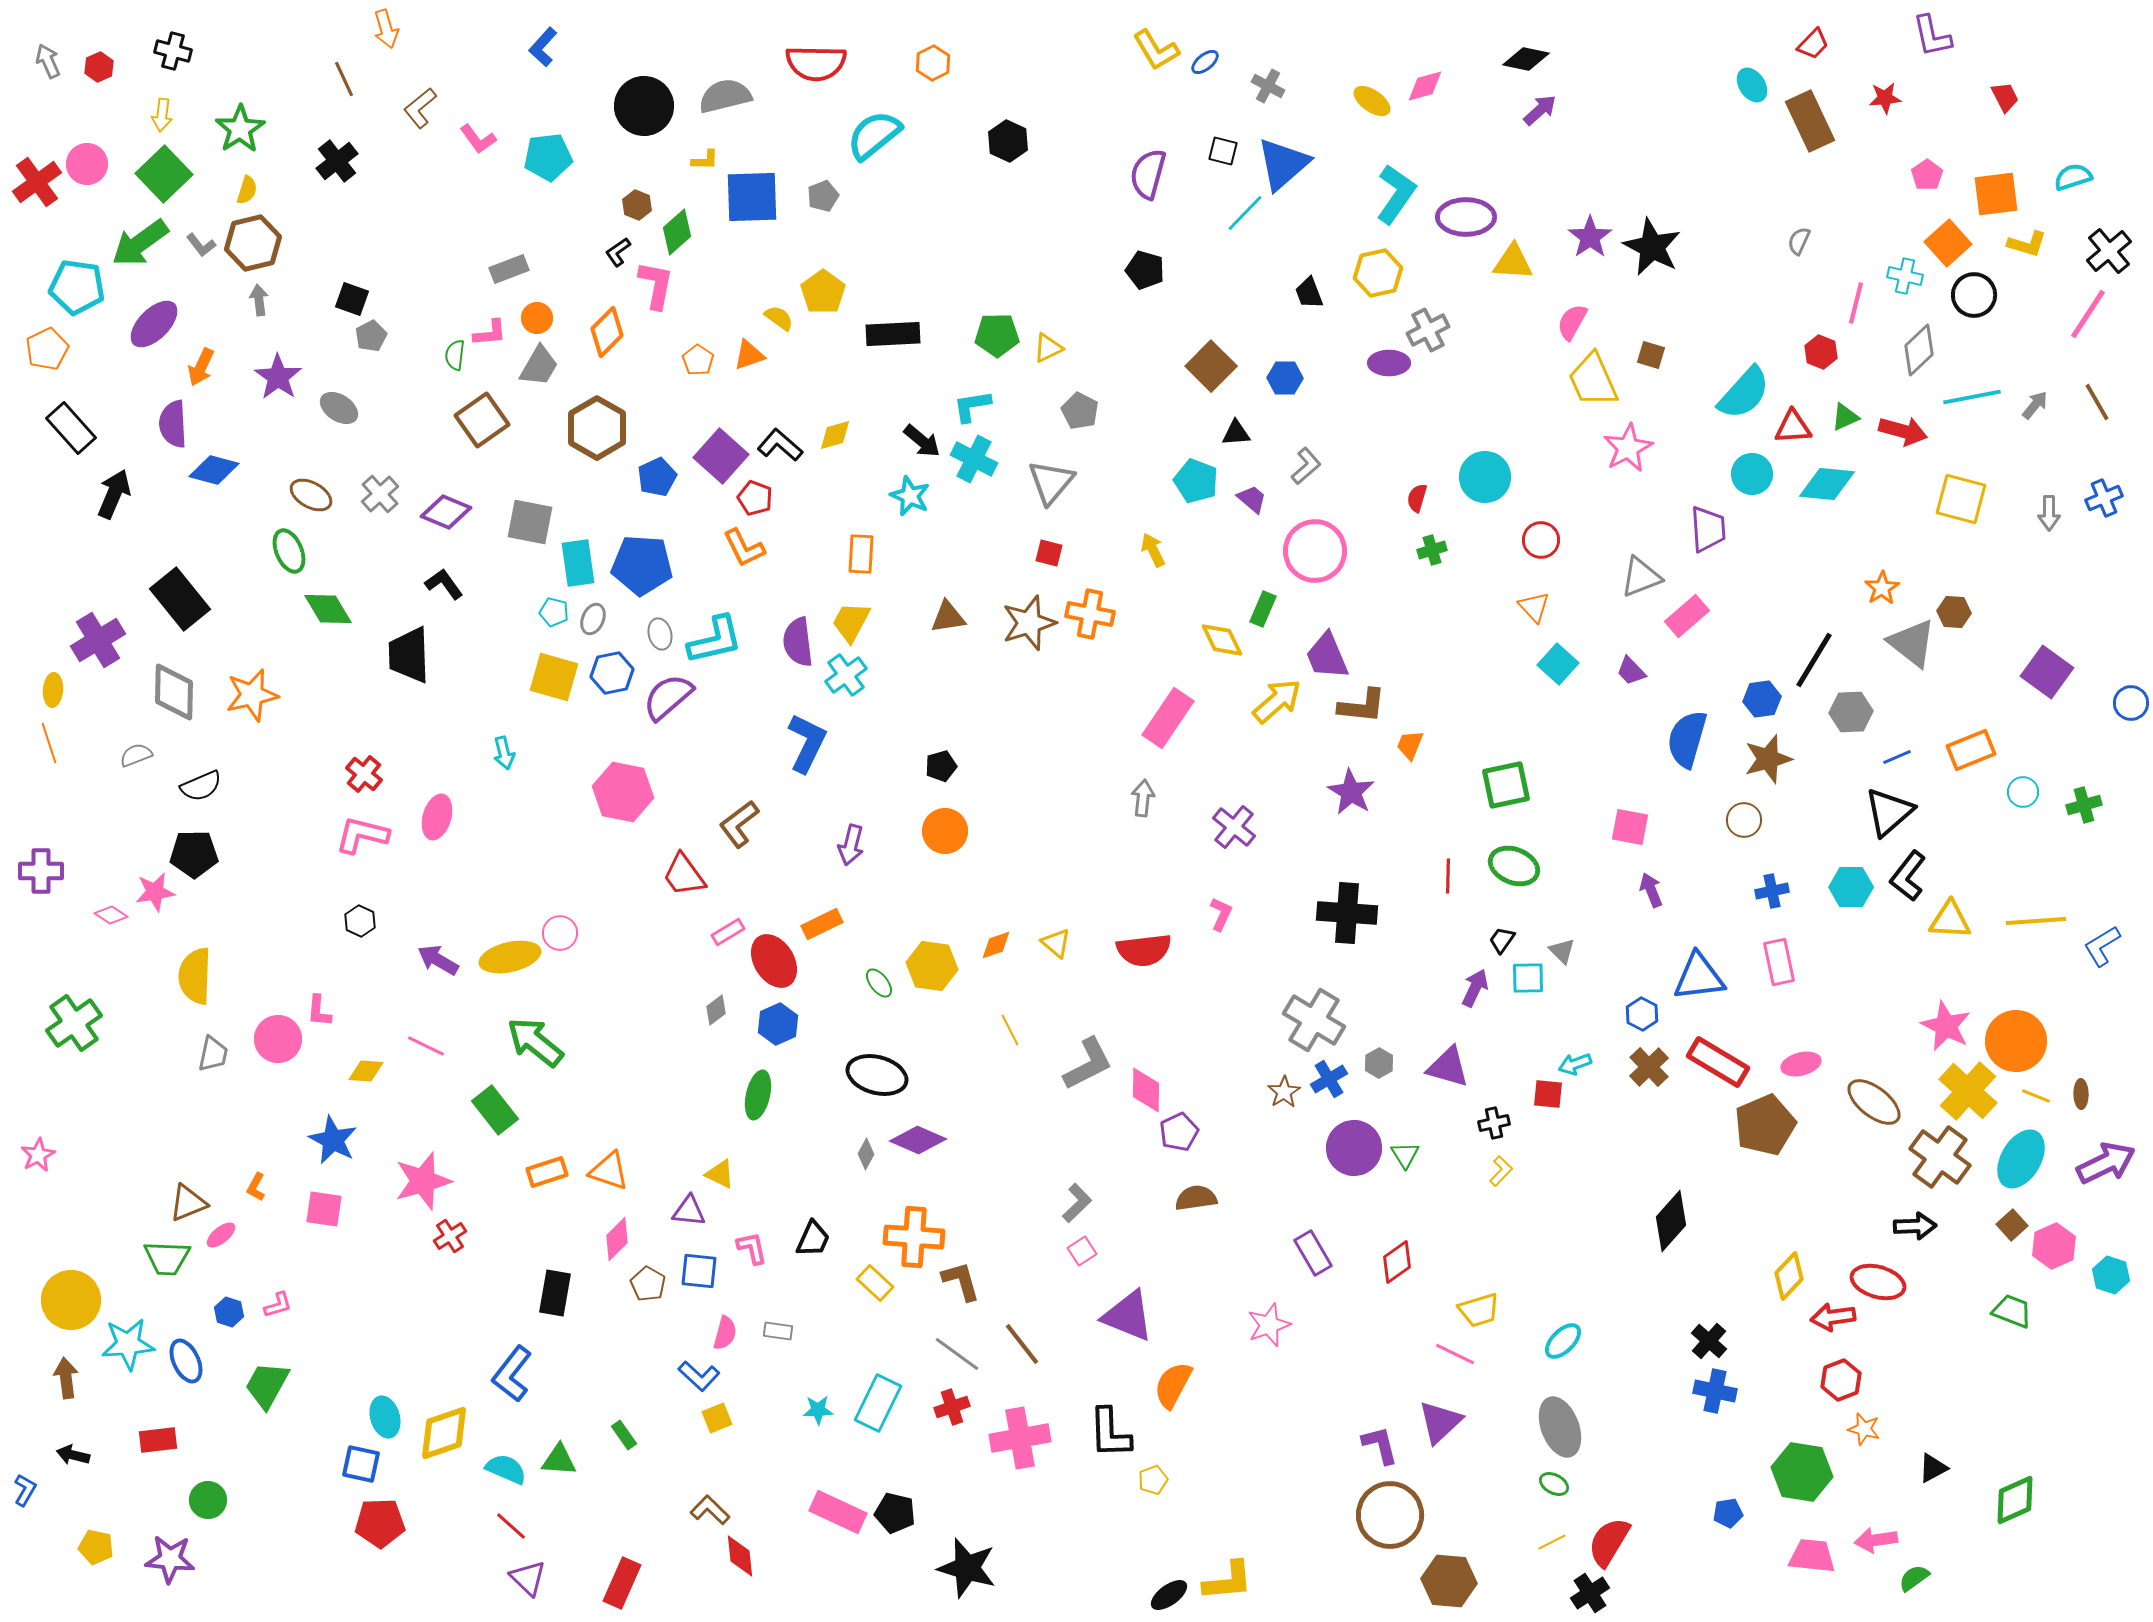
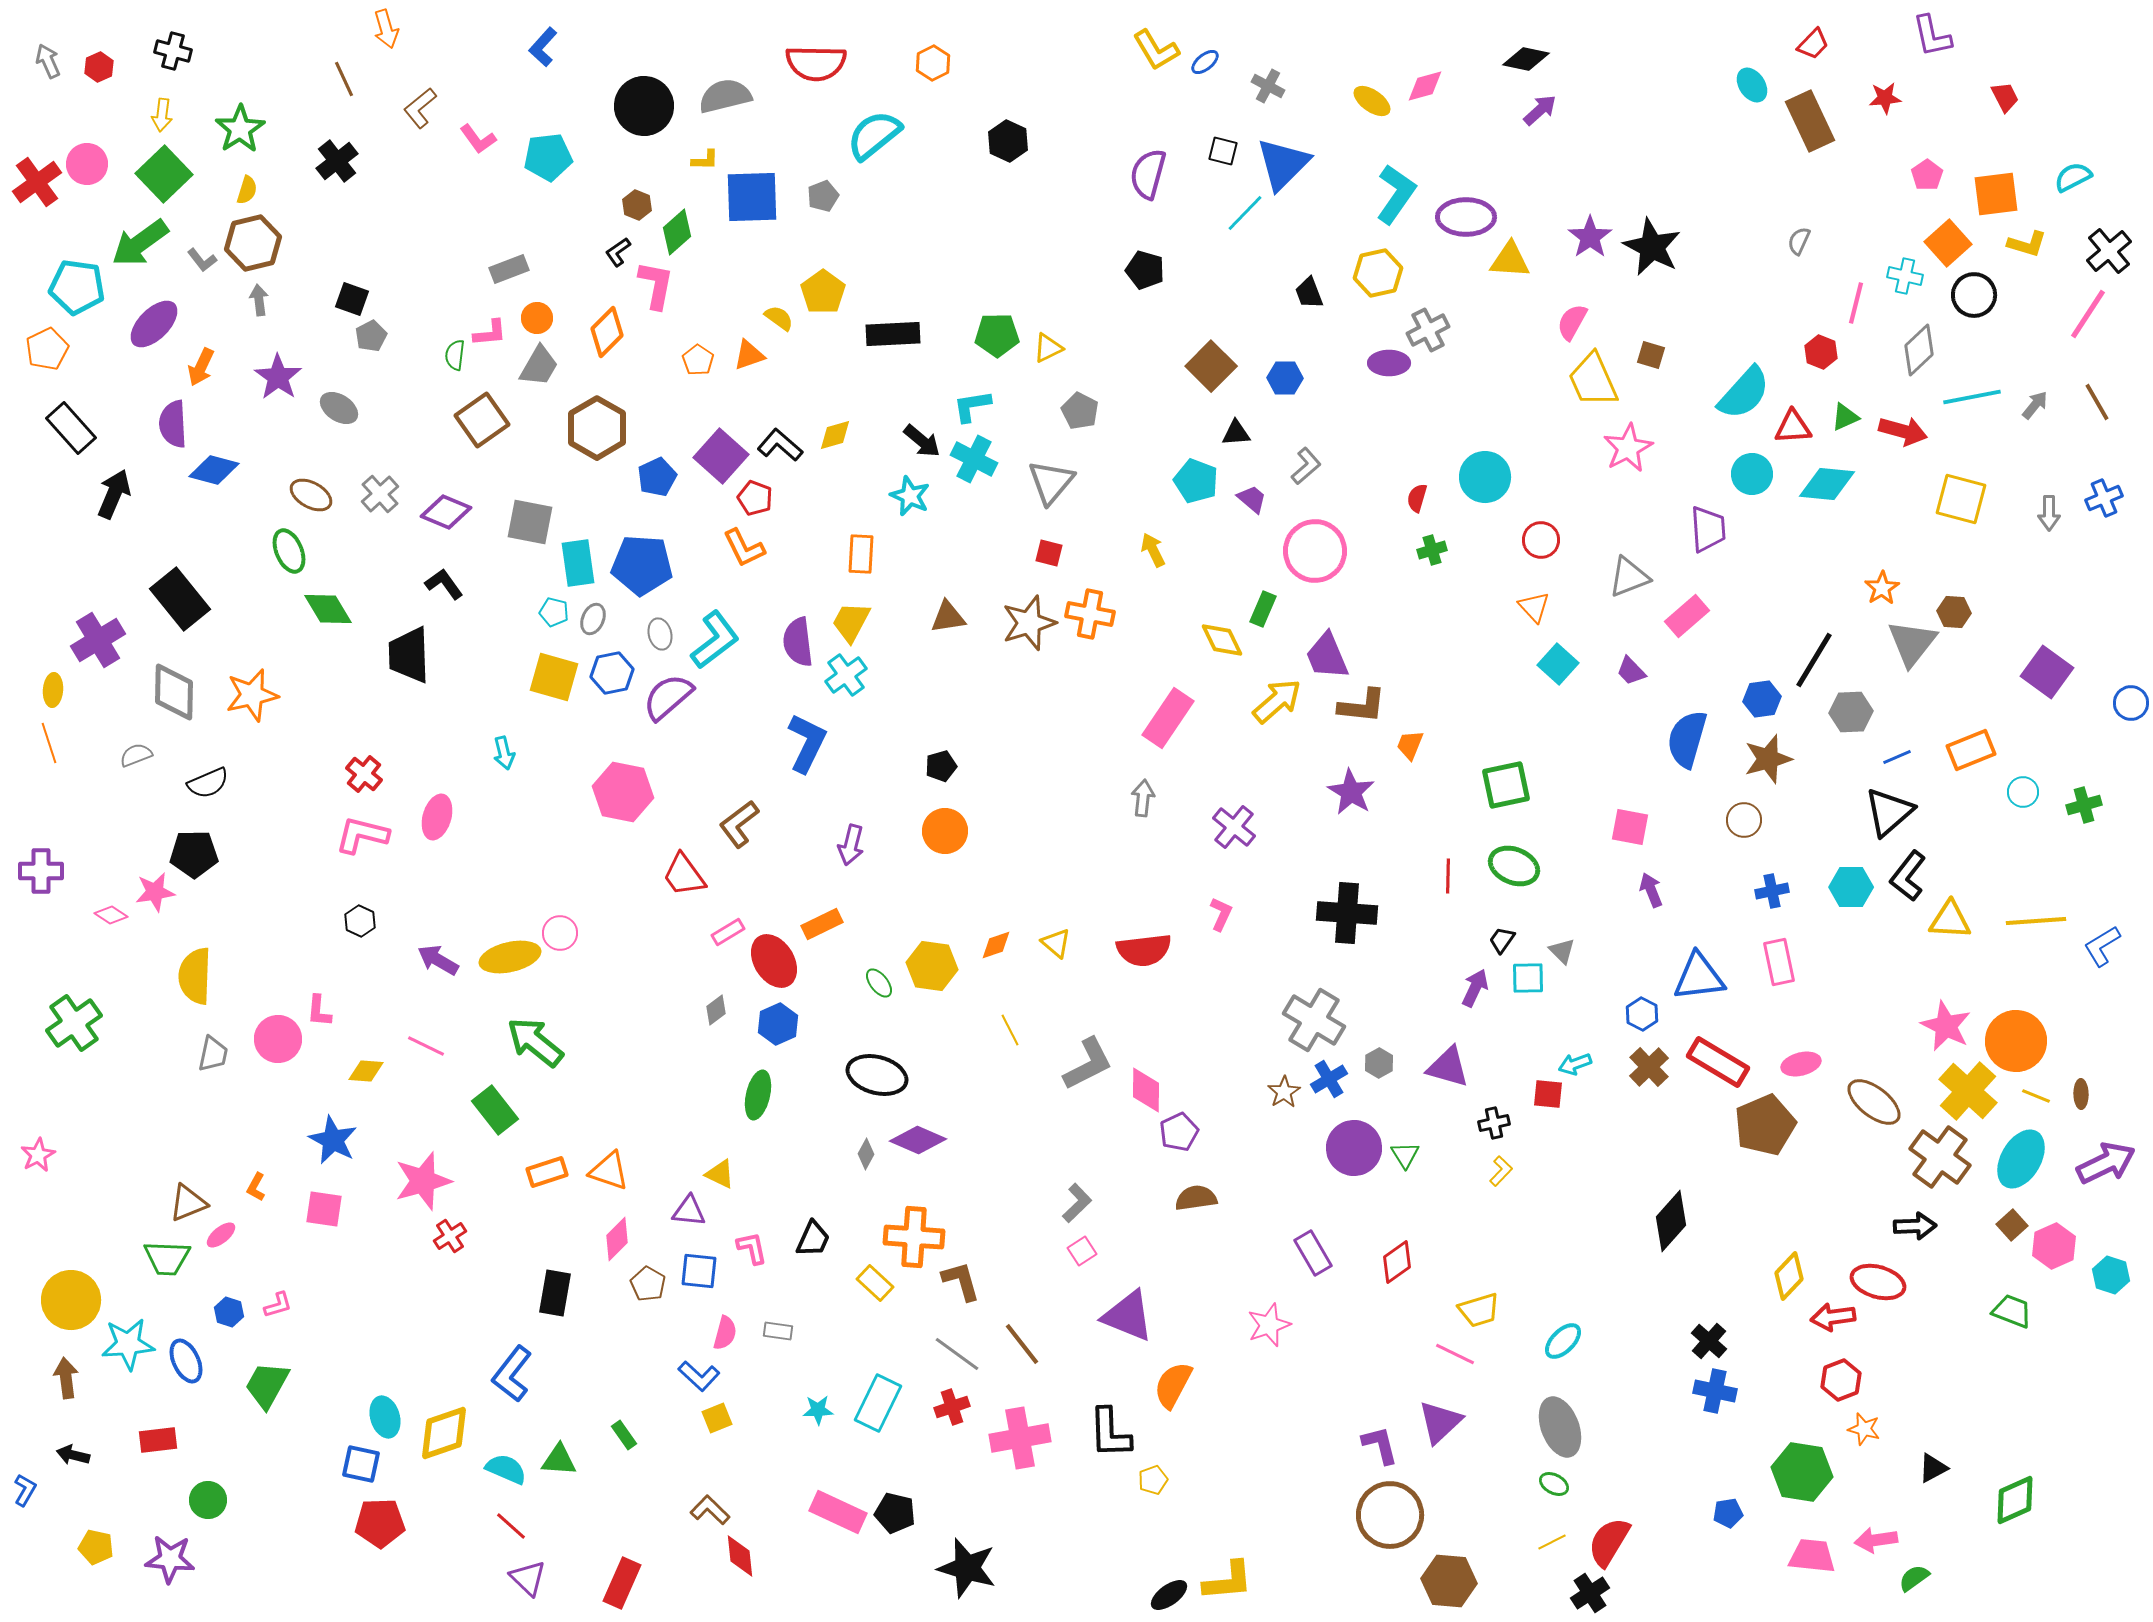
blue triangle at (1283, 164): rotated 4 degrees counterclockwise
cyan semicircle at (2073, 177): rotated 9 degrees counterclockwise
gray L-shape at (201, 245): moved 1 px right, 15 px down
yellow triangle at (1513, 262): moved 3 px left, 2 px up
gray triangle at (1641, 577): moved 12 px left
cyan L-shape at (715, 640): rotated 24 degrees counterclockwise
gray triangle at (1912, 643): rotated 30 degrees clockwise
black semicircle at (201, 786): moved 7 px right, 3 px up
